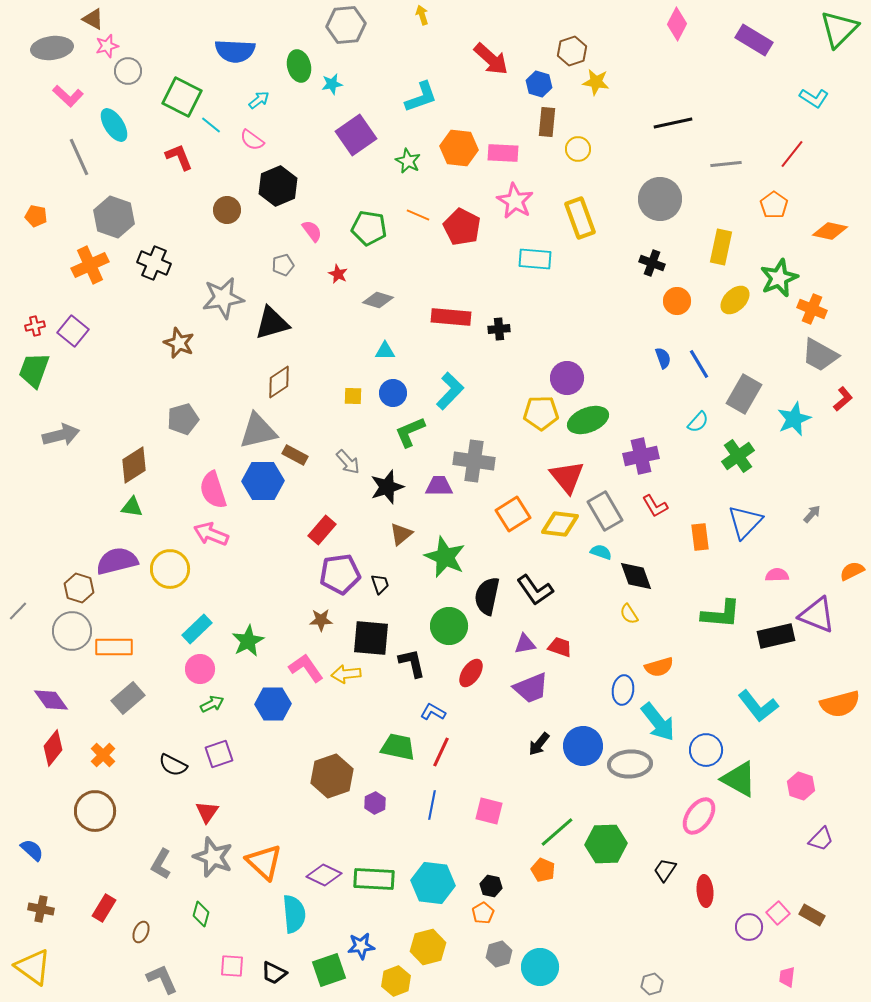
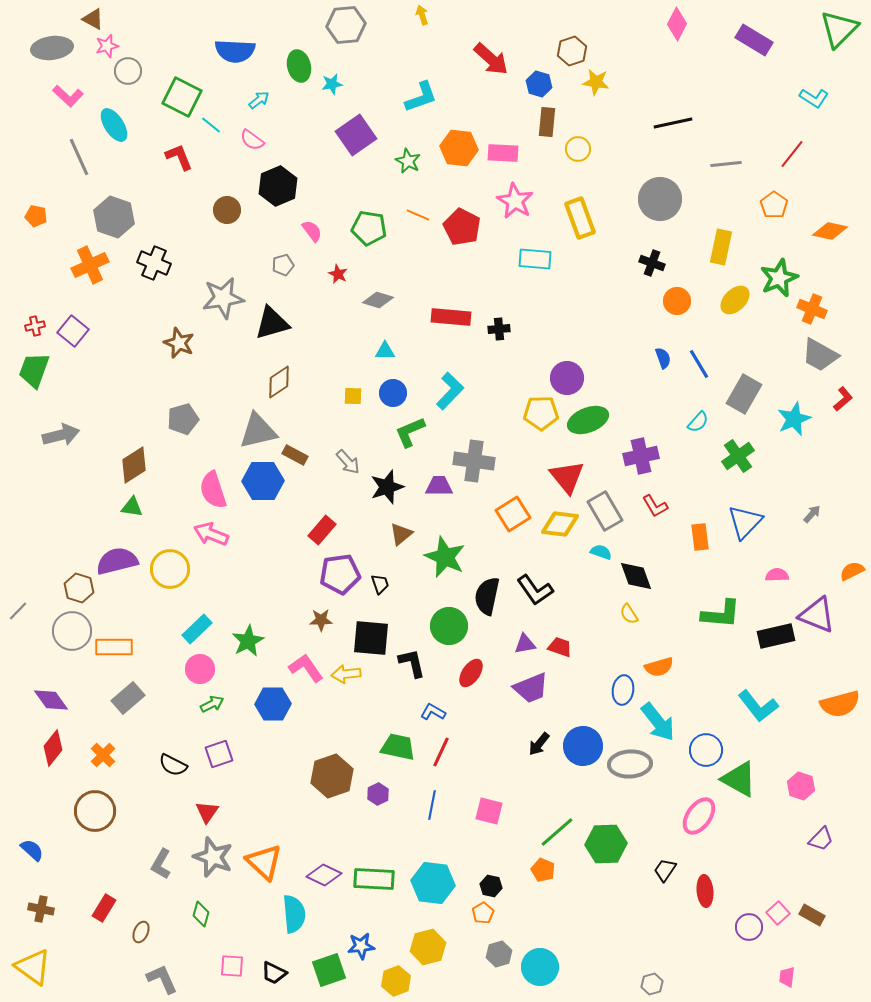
purple hexagon at (375, 803): moved 3 px right, 9 px up
